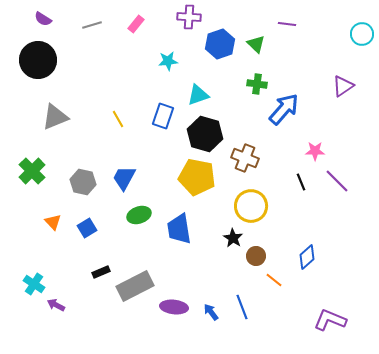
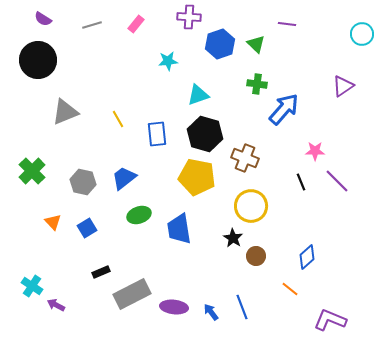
blue rectangle at (163, 116): moved 6 px left, 18 px down; rotated 25 degrees counterclockwise
gray triangle at (55, 117): moved 10 px right, 5 px up
blue trapezoid at (124, 178): rotated 24 degrees clockwise
orange line at (274, 280): moved 16 px right, 9 px down
cyan cross at (34, 284): moved 2 px left, 2 px down
gray rectangle at (135, 286): moved 3 px left, 8 px down
